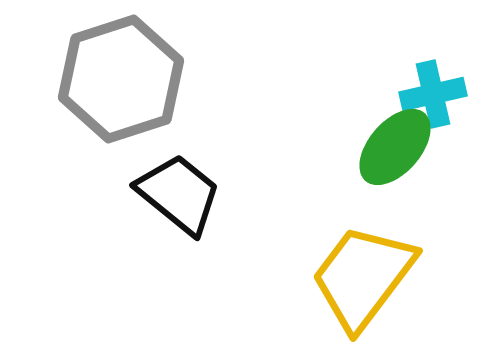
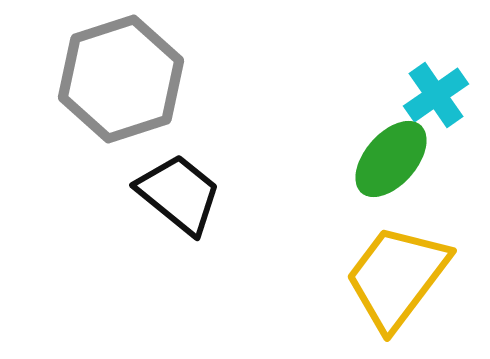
cyan cross: moved 3 px right, 1 px down; rotated 22 degrees counterclockwise
green ellipse: moved 4 px left, 12 px down
yellow trapezoid: moved 34 px right
